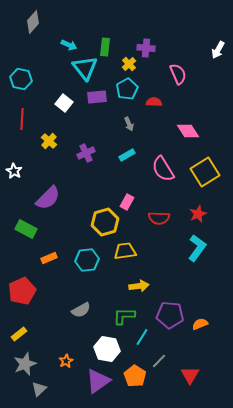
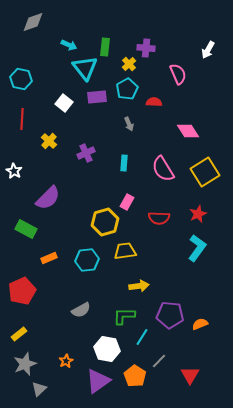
gray diamond at (33, 22): rotated 30 degrees clockwise
white arrow at (218, 50): moved 10 px left
cyan rectangle at (127, 155): moved 3 px left, 8 px down; rotated 56 degrees counterclockwise
